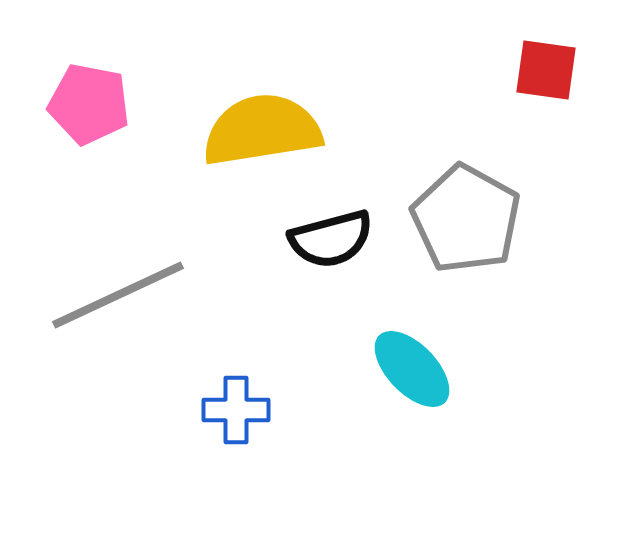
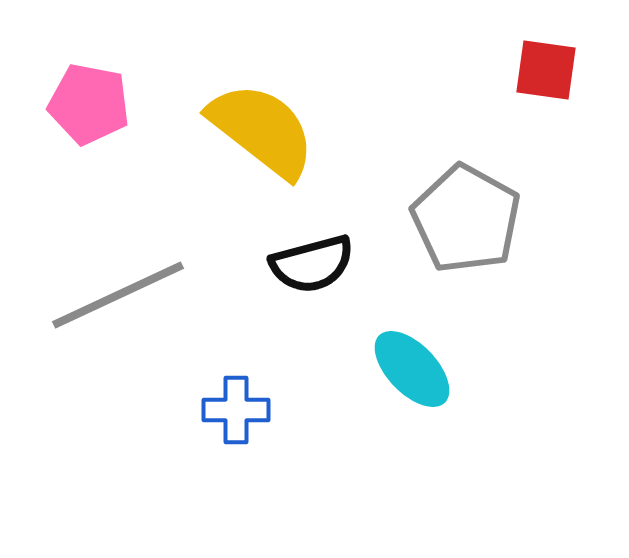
yellow semicircle: rotated 47 degrees clockwise
black semicircle: moved 19 px left, 25 px down
